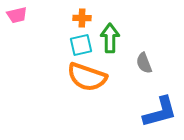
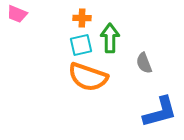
pink trapezoid: moved 1 px up; rotated 35 degrees clockwise
orange semicircle: moved 1 px right
